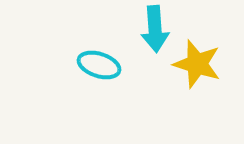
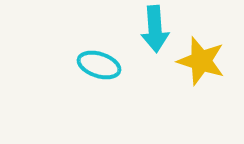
yellow star: moved 4 px right, 3 px up
